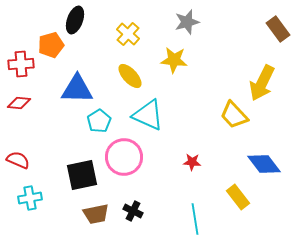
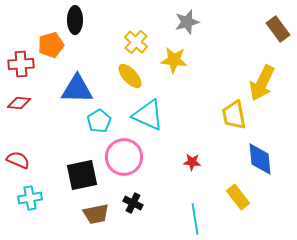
black ellipse: rotated 20 degrees counterclockwise
yellow cross: moved 8 px right, 8 px down
yellow trapezoid: rotated 32 degrees clockwise
blue diamond: moved 4 px left, 5 px up; rotated 32 degrees clockwise
black cross: moved 8 px up
